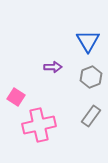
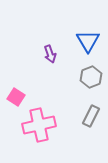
purple arrow: moved 3 px left, 13 px up; rotated 72 degrees clockwise
gray rectangle: rotated 10 degrees counterclockwise
